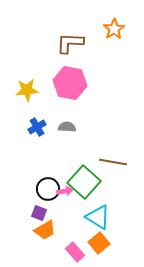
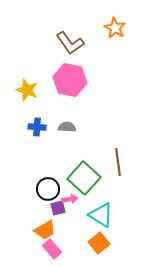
orange star: moved 1 px right, 1 px up; rotated 10 degrees counterclockwise
brown L-shape: rotated 128 degrees counterclockwise
pink hexagon: moved 3 px up
yellow star: rotated 25 degrees clockwise
blue cross: rotated 36 degrees clockwise
brown line: moved 5 px right; rotated 72 degrees clockwise
green square: moved 4 px up
pink arrow: moved 5 px right, 8 px down
purple square: moved 19 px right, 5 px up; rotated 35 degrees counterclockwise
cyan triangle: moved 3 px right, 2 px up
pink rectangle: moved 23 px left, 3 px up
